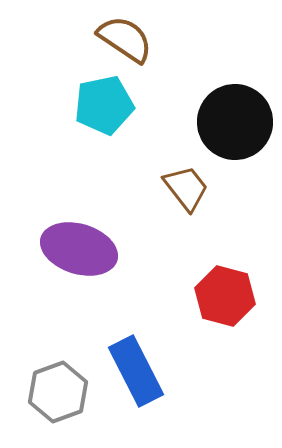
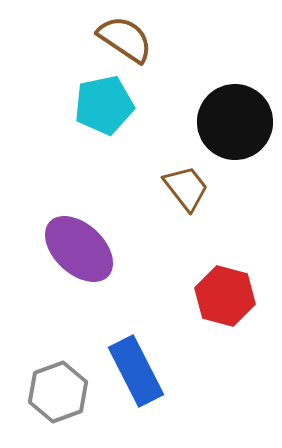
purple ellipse: rotated 26 degrees clockwise
